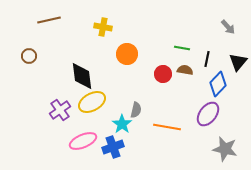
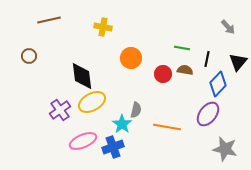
orange circle: moved 4 px right, 4 px down
